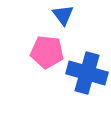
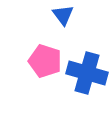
pink pentagon: moved 2 px left, 9 px down; rotated 12 degrees clockwise
